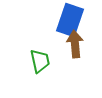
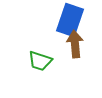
green trapezoid: rotated 120 degrees clockwise
